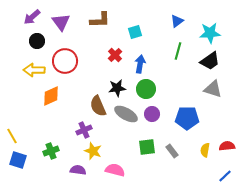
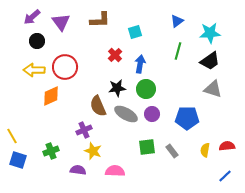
red circle: moved 6 px down
pink semicircle: moved 1 px down; rotated 12 degrees counterclockwise
